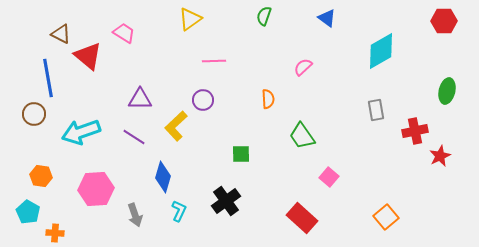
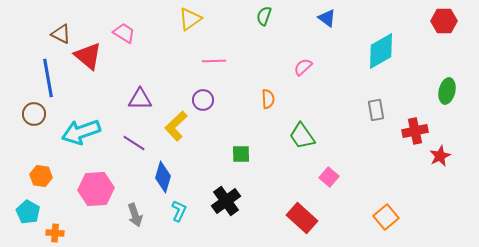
purple line: moved 6 px down
